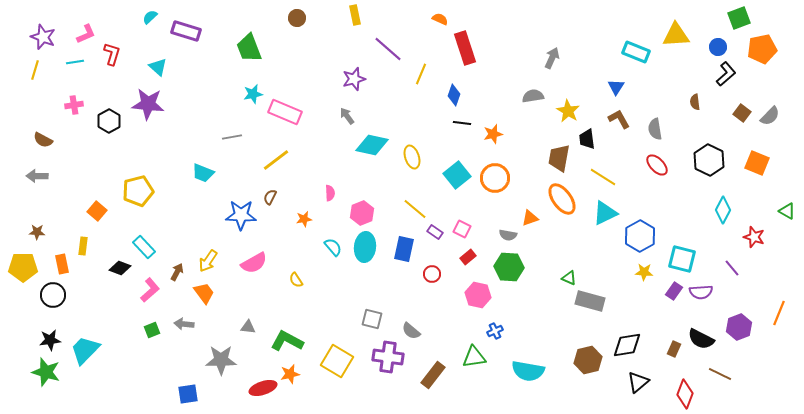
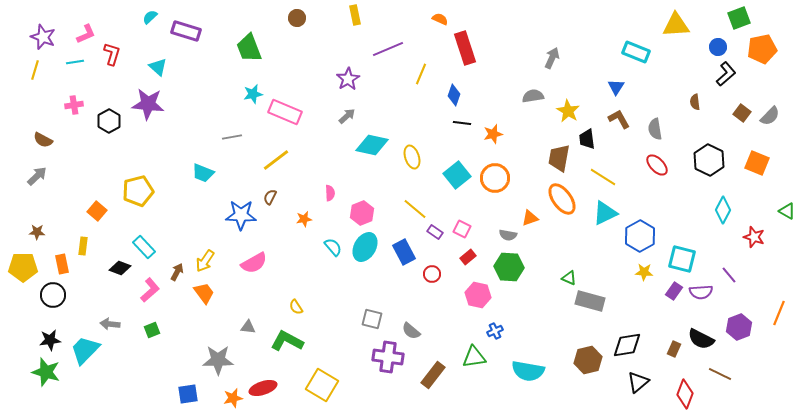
yellow triangle at (676, 35): moved 10 px up
purple line at (388, 49): rotated 64 degrees counterclockwise
purple star at (354, 79): moved 6 px left; rotated 15 degrees counterclockwise
gray arrow at (347, 116): rotated 84 degrees clockwise
gray arrow at (37, 176): rotated 135 degrees clockwise
cyan ellipse at (365, 247): rotated 24 degrees clockwise
blue rectangle at (404, 249): moved 3 px down; rotated 40 degrees counterclockwise
yellow arrow at (208, 261): moved 3 px left
purple line at (732, 268): moved 3 px left, 7 px down
yellow semicircle at (296, 280): moved 27 px down
gray arrow at (184, 324): moved 74 px left
gray star at (221, 360): moved 3 px left
yellow square at (337, 361): moved 15 px left, 24 px down
orange star at (290, 374): moved 57 px left, 24 px down
